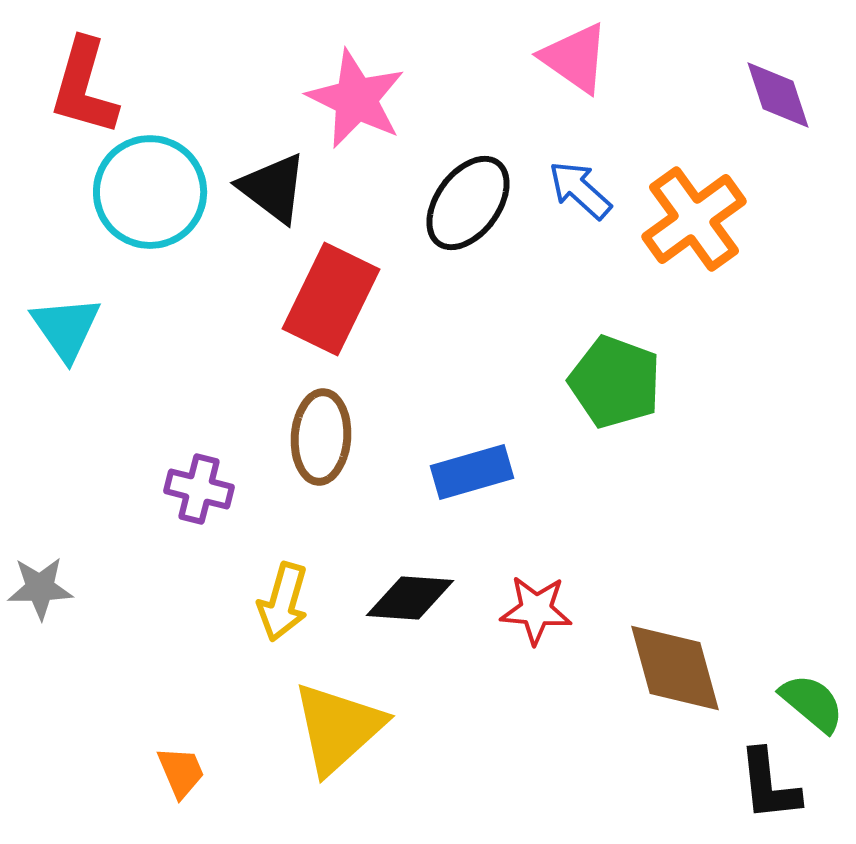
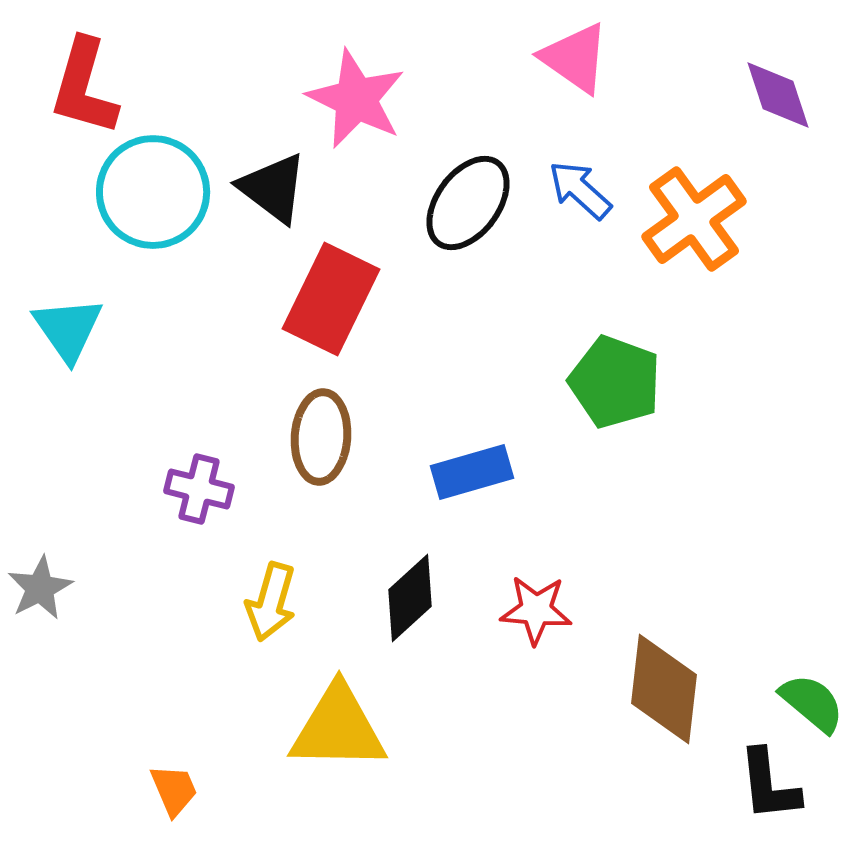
cyan circle: moved 3 px right
cyan triangle: moved 2 px right, 1 px down
gray star: rotated 26 degrees counterclockwise
black diamond: rotated 46 degrees counterclockwise
yellow arrow: moved 12 px left
brown diamond: moved 11 px left, 21 px down; rotated 22 degrees clockwise
yellow triangle: rotated 43 degrees clockwise
orange trapezoid: moved 7 px left, 18 px down
